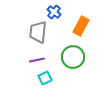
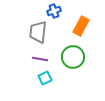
blue cross: moved 1 px up; rotated 32 degrees clockwise
purple line: moved 3 px right, 1 px up; rotated 21 degrees clockwise
